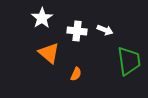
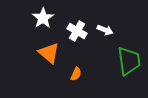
white star: moved 1 px right
white cross: rotated 24 degrees clockwise
